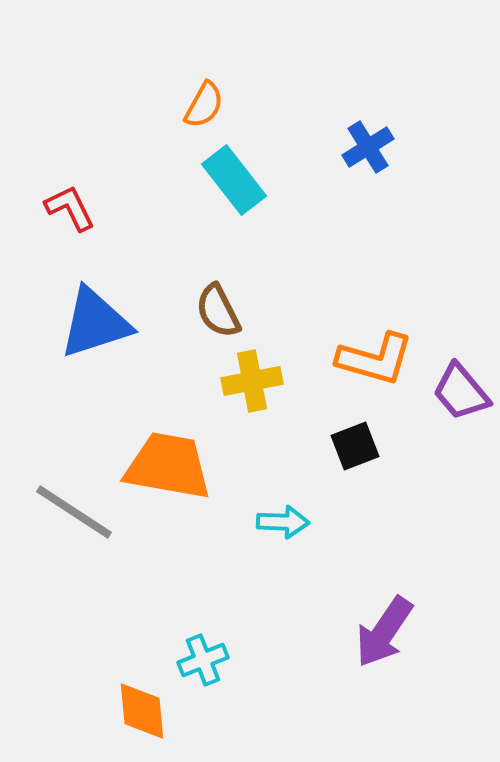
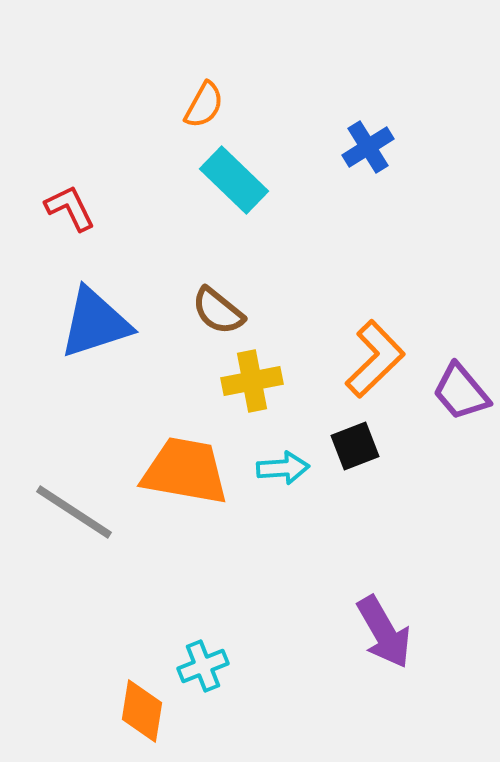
cyan rectangle: rotated 8 degrees counterclockwise
brown semicircle: rotated 24 degrees counterclockwise
orange L-shape: rotated 60 degrees counterclockwise
orange trapezoid: moved 17 px right, 5 px down
cyan arrow: moved 54 px up; rotated 6 degrees counterclockwise
purple arrow: rotated 64 degrees counterclockwise
cyan cross: moved 6 px down
orange diamond: rotated 14 degrees clockwise
